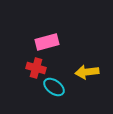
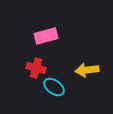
pink rectangle: moved 1 px left, 6 px up
yellow arrow: moved 2 px up
